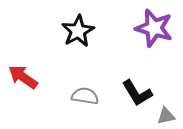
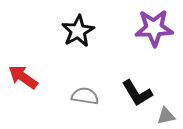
purple star: rotated 18 degrees counterclockwise
